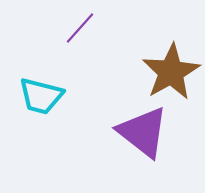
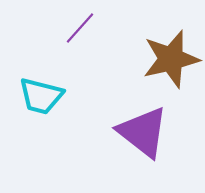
brown star: moved 13 px up; rotated 16 degrees clockwise
